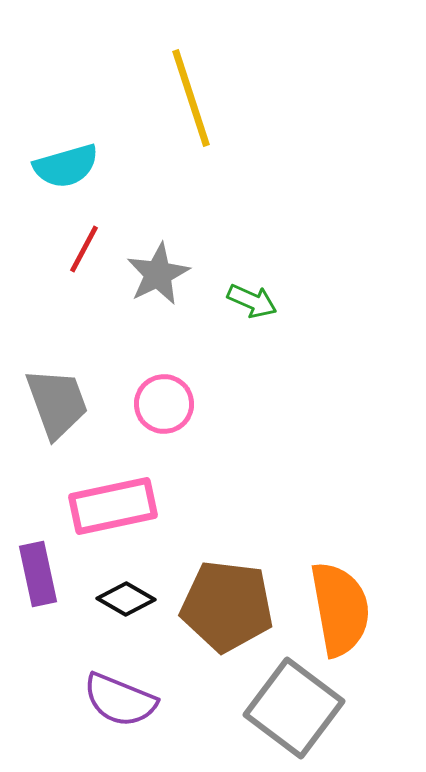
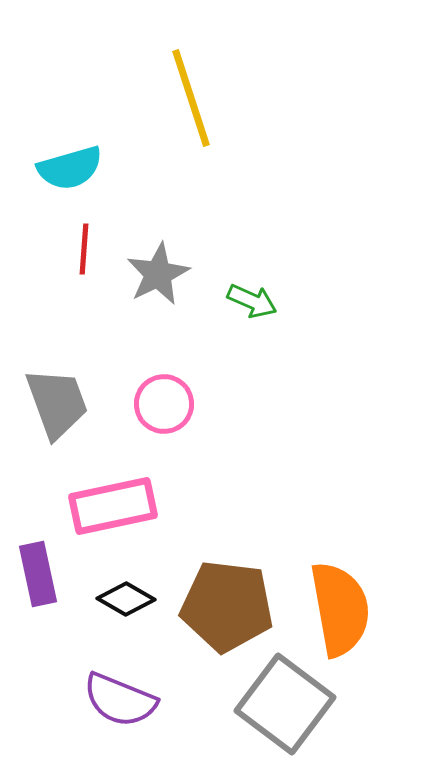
cyan semicircle: moved 4 px right, 2 px down
red line: rotated 24 degrees counterclockwise
gray square: moved 9 px left, 4 px up
